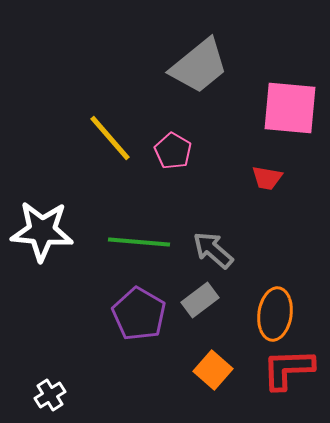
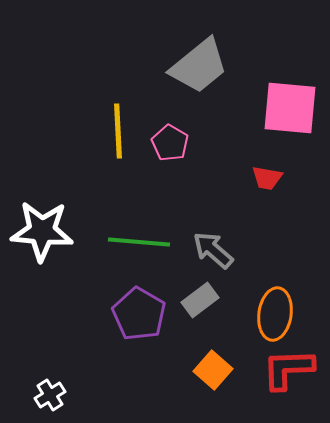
yellow line: moved 8 px right, 7 px up; rotated 38 degrees clockwise
pink pentagon: moved 3 px left, 8 px up
